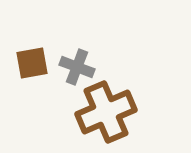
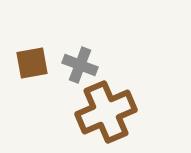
gray cross: moved 3 px right, 2 px up
